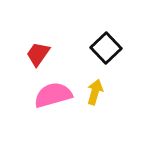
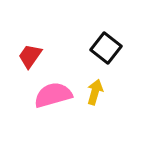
black square: rotated 8 degrees counterclockwise
red trapezoid: moved 8 px left, 2 px down
